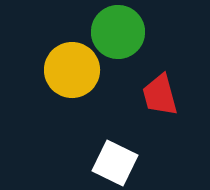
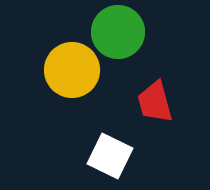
red trapezoid: moved 5 px left, 7 px down
white square: moved 5 px left, 7 px up
